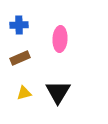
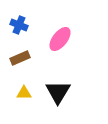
blue cross: rotated 24 degrees clockwise
pink ellipse: rotated 35 degrees clockwise
yellow triangle: rotated 14 degrees clockwise
